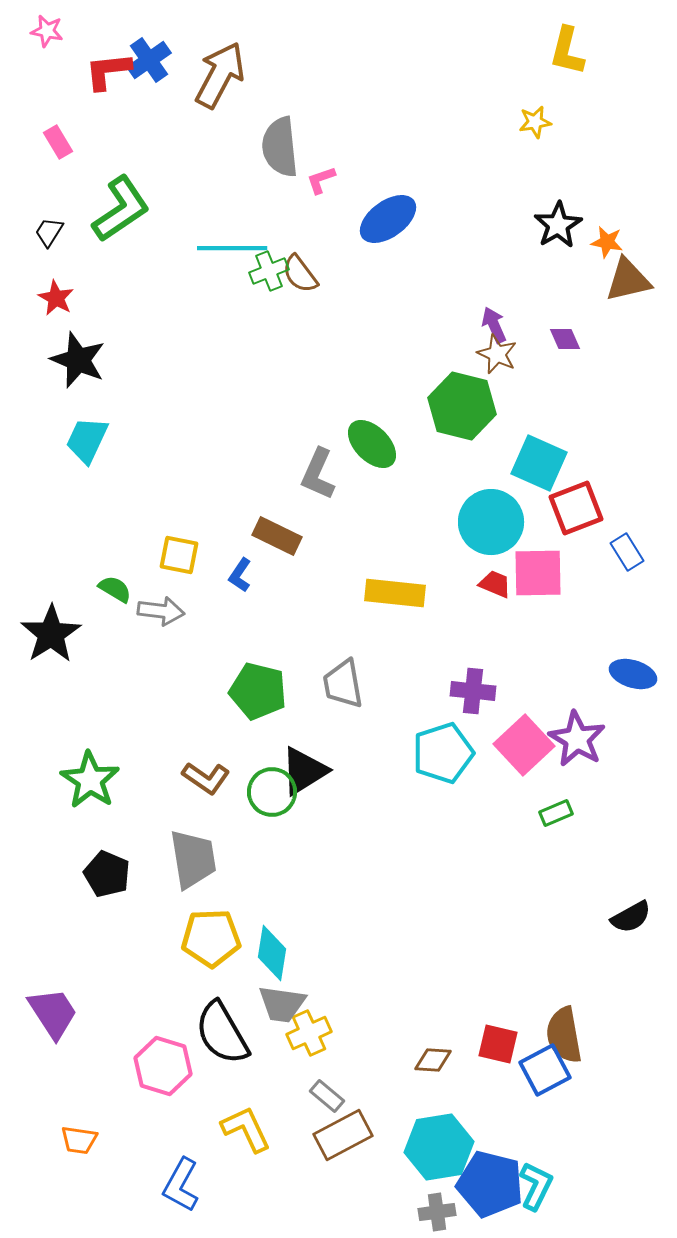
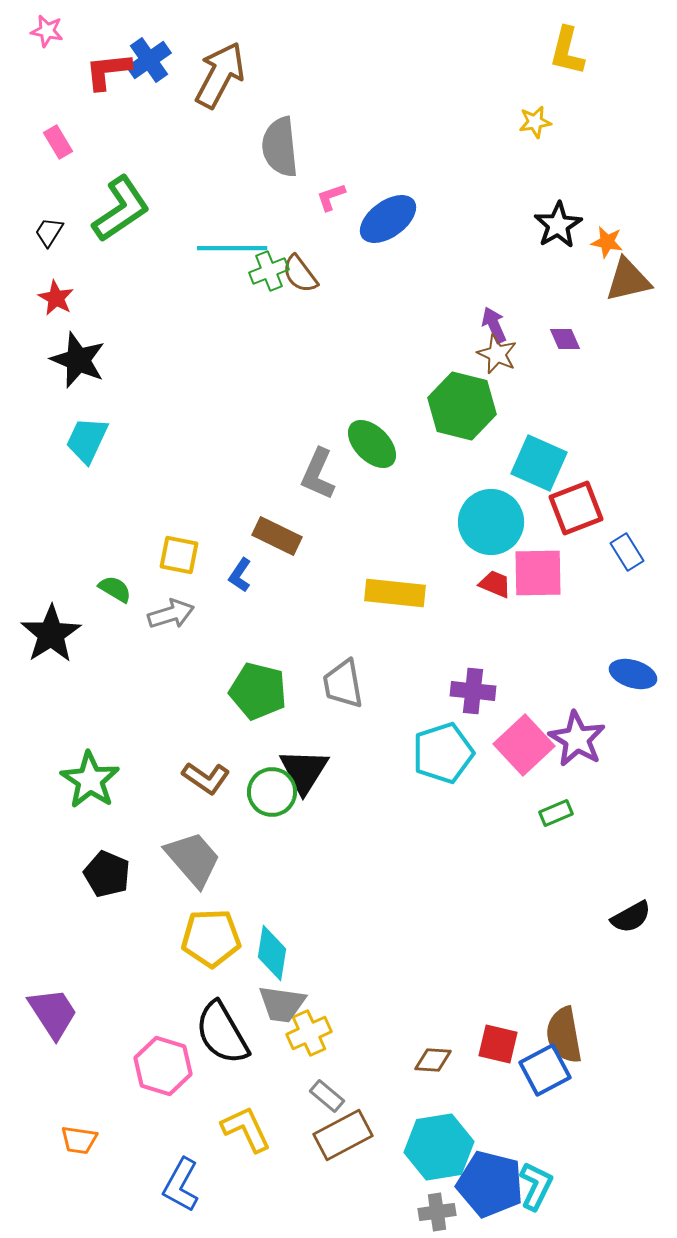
pink L-shape at (321, 180): moved 10 px right, 17 px down
gray arrow at (161, 611): moved 10 px right, 3 px down; rotated 24 degrees counterclockwise
black triangle at (304, 771): rotated 26 degrees counterclockwise
gray trapezoid at (193, 859): rotated 32 degrees counterclockwise
